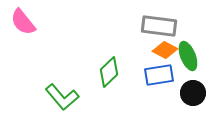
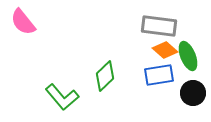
orange diamond: rotated 15 degrees clockwise
green diamond: moved 4 px left, 4 px down
